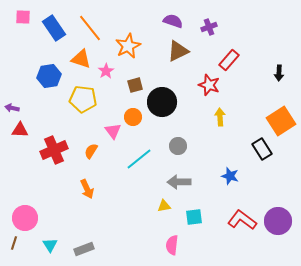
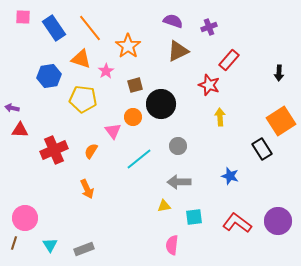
orange star: rotated 10 degrees counterclockwise
black circle: moved 1 px left, 2 px down
red L-shape: moved 5 px left, 3 px down
